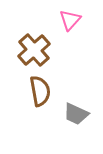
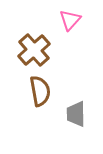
gray trapezoid: rotated 64 degrees clockwise
